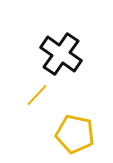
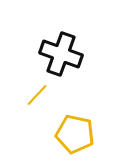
black cross: rotated 15 degrees counterclockwise
